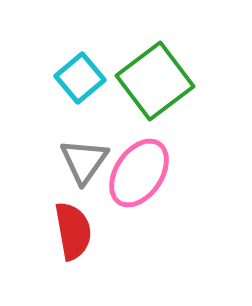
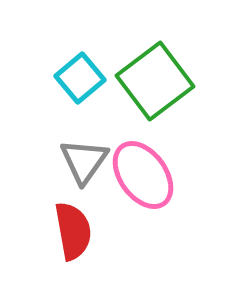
pink ellipse: moved 4 px right, 2 px down; rotated 70 degrees counterclockwise
